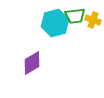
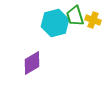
green trapezoid: rotated 80 degrees clockwise
